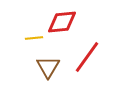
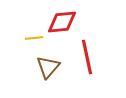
red line: rotated 48 degrees counterclockwise
brown triangle: rotated 10 degrees clockwise
